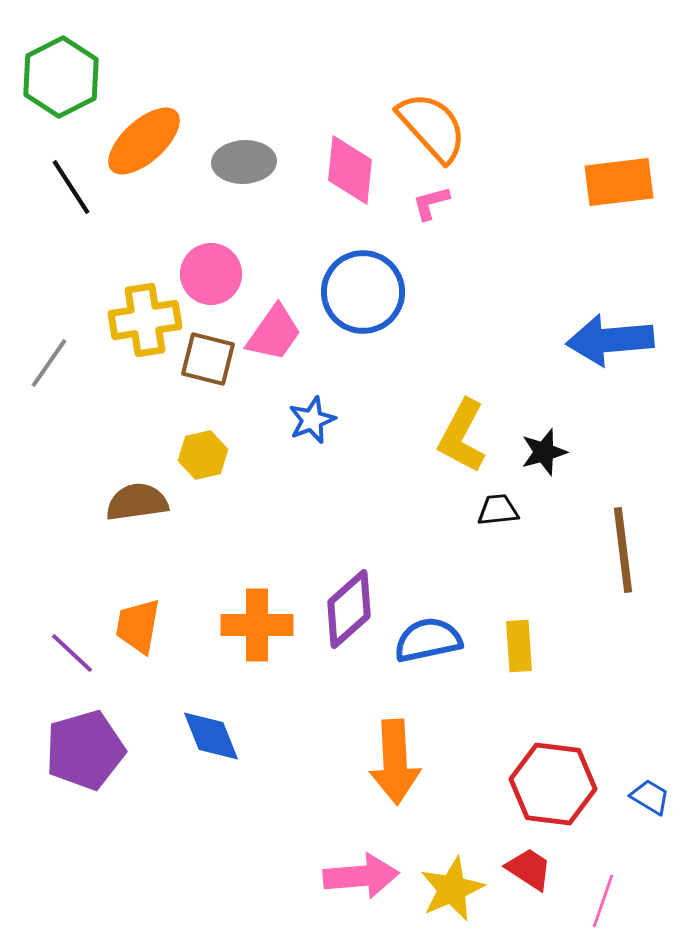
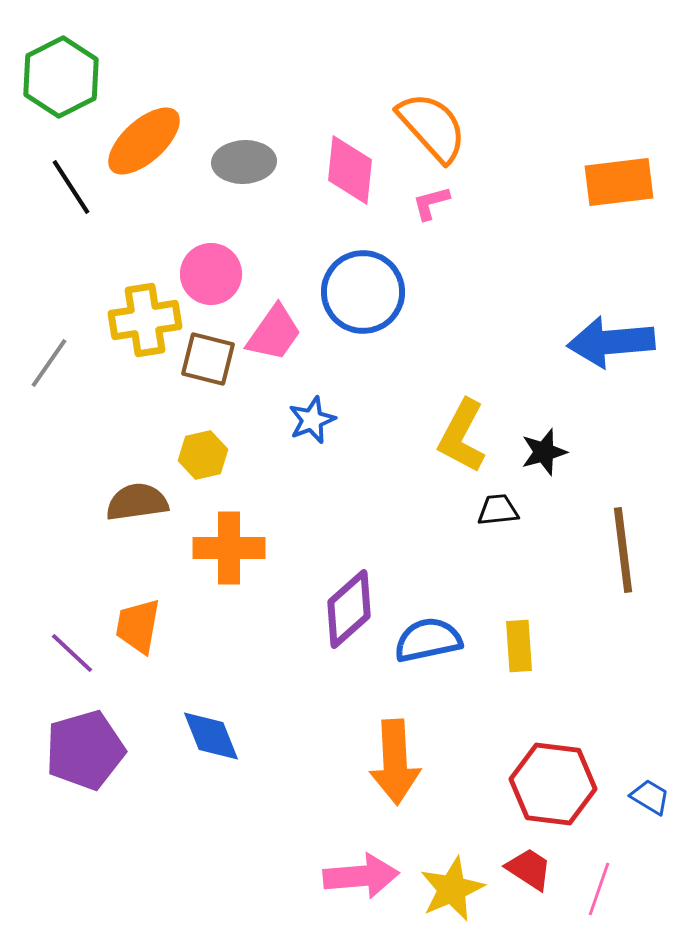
blue arrow: moved 1 px right, 2 px down
orange cross: moved 28 px left, 77 px up
pink line: moved 4 px left, 12 px up
